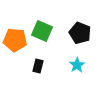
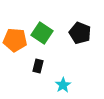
green square: moved 2 px down; rotated 10 degrees clockwise
cyan star: moved 14 px left, 20 px down
